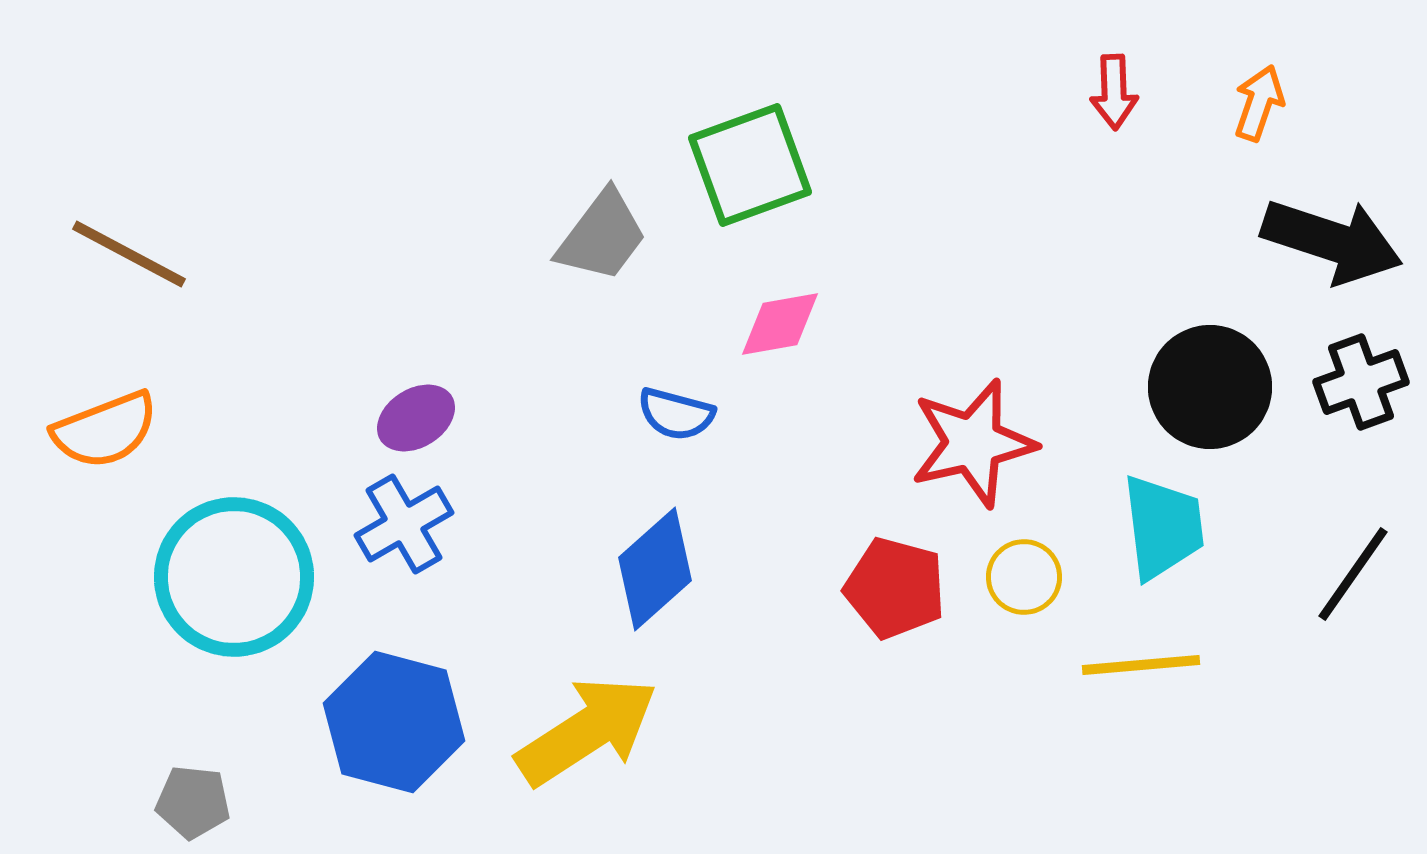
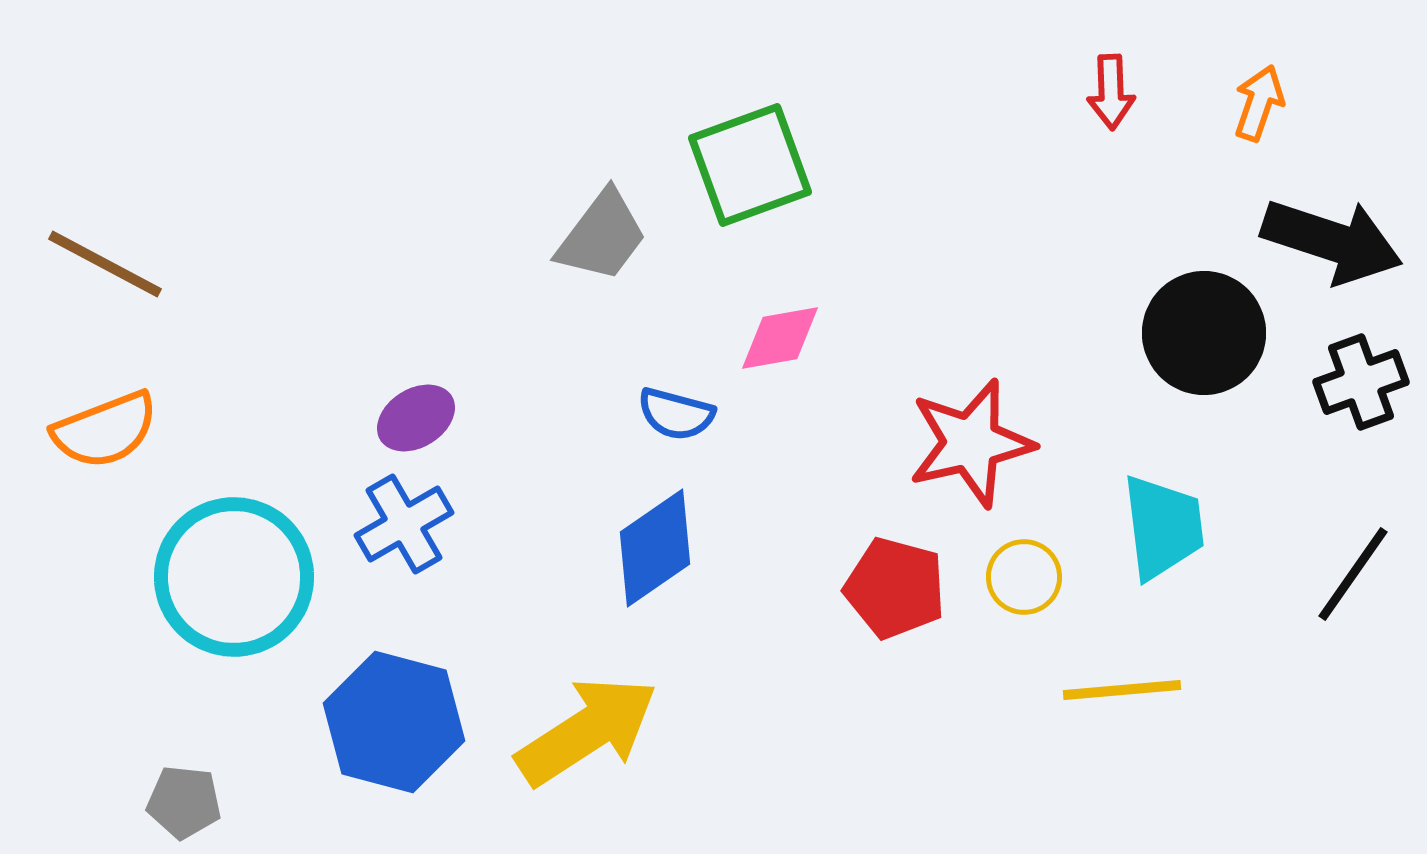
red arrow: moved 3 px left
brown line: moved 24 px left, 10 px down
pink diamond: moved 14 px down
black circle: moved 6 px left, 54 px up
red star: moved 2 px left
blue diamond: moved 21 px up; rotated 7 degrees clockwise
yellow line: moved 19 px left, 25 px down
gray pentagon: moved 9 px left
